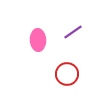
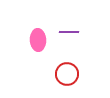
purple line: moved 4 px left; rotated 36 degrees clockwise
